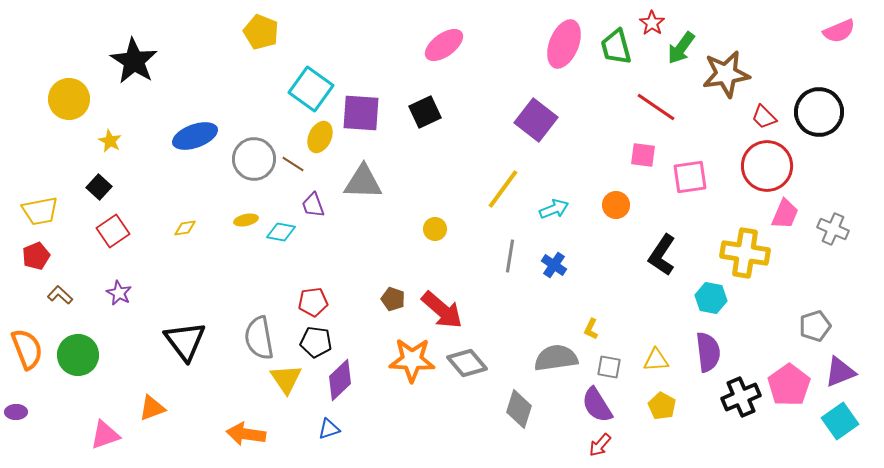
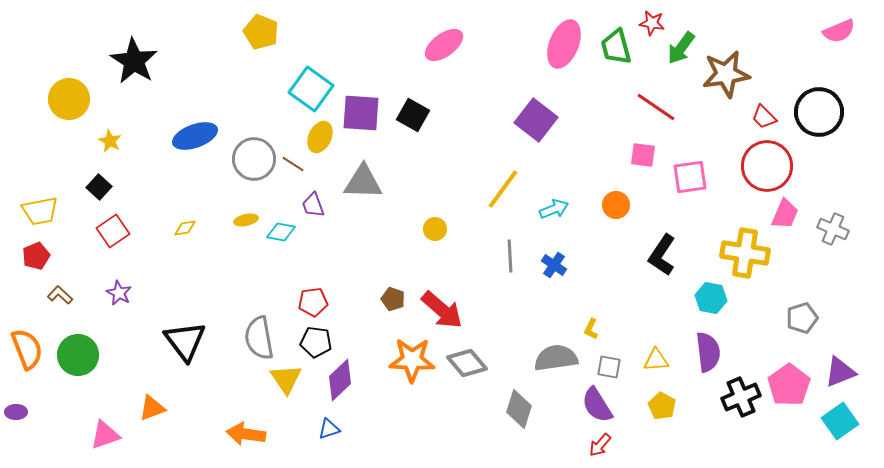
red star at (652, 23): rotated 25 degrees counterclockwise
black square at (425, 112): moved 12 px left, 3 px down; rotated 36 degrees counterclockwise
gray line at (510, 256): rotated 12 degrees counterclockwise
gray pentagon at (815, 326): moved 13 px left, 8 px up
